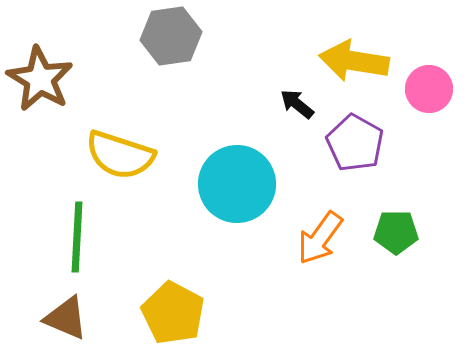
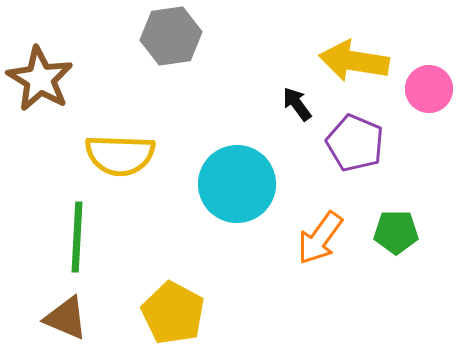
black arrow: rotated 15 degrees clockwise
purple pentagon: rotated 6 degrees counterclockwise
yellow semicircle: rotated 16 degrees counterclockwise
